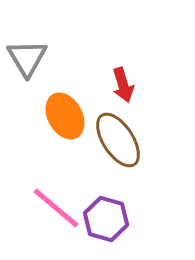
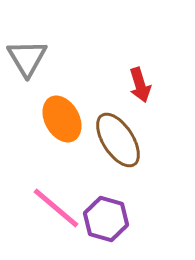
red arrow: moved 17 px right
orange ellipse: moved 3 px left, 3 px down
